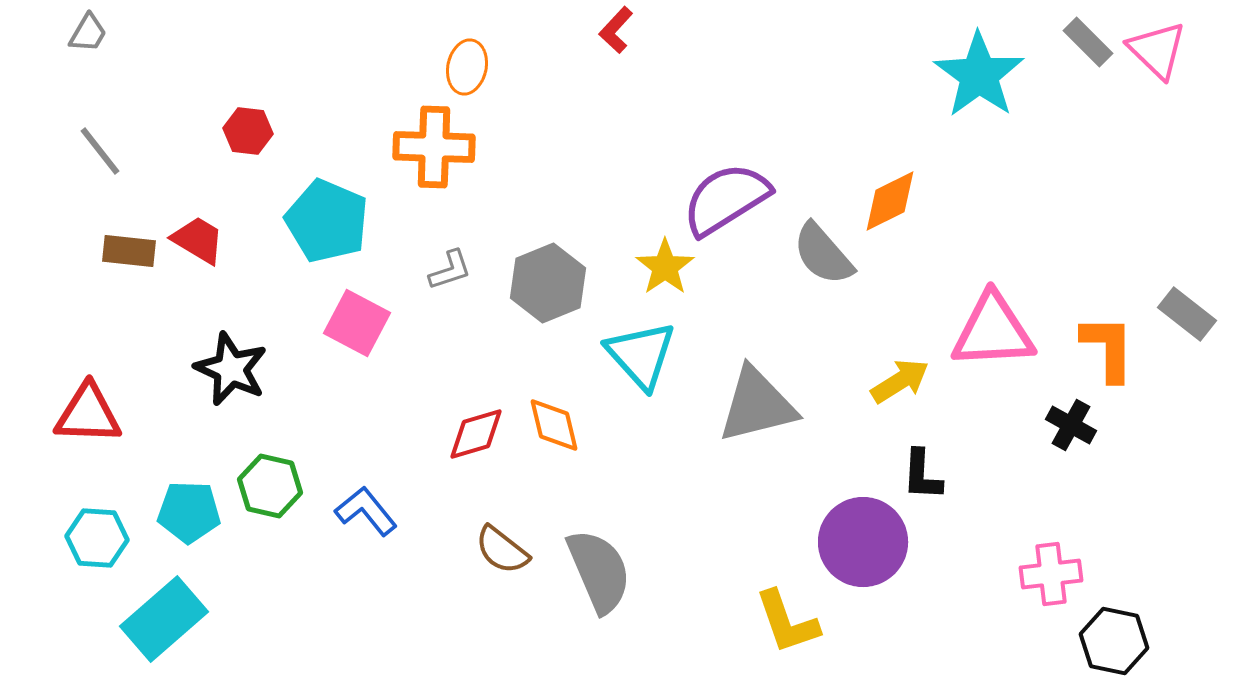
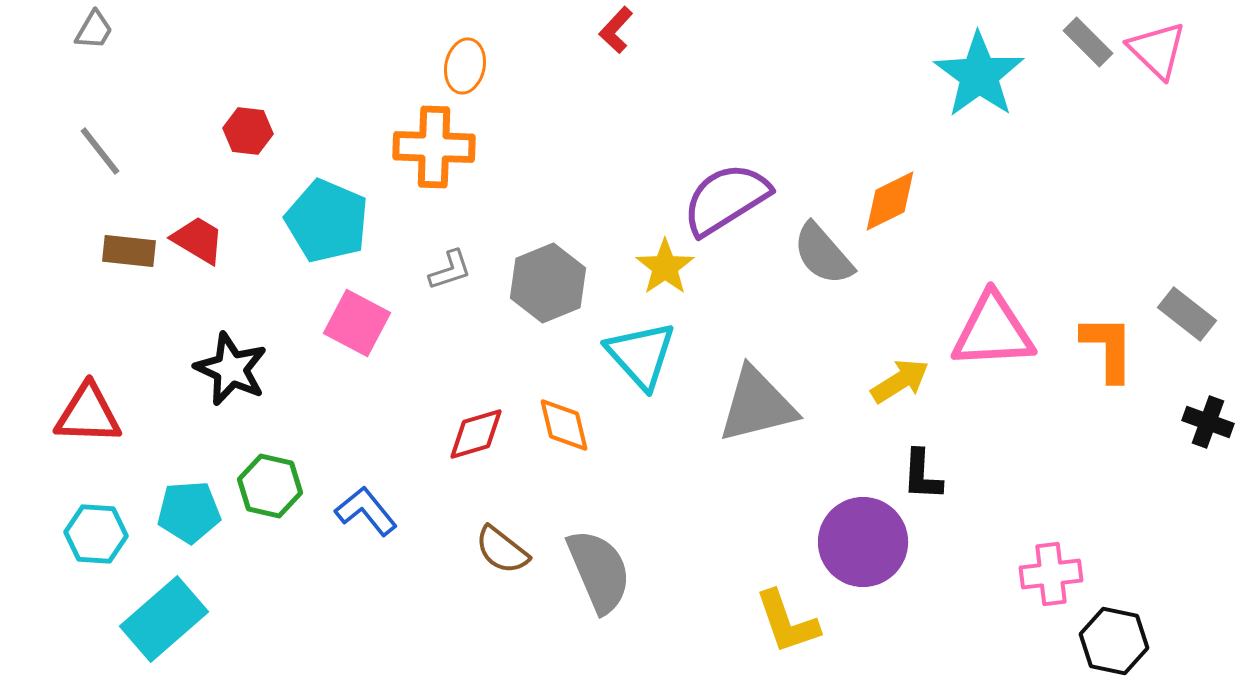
gray trapezoid at (88, 33): moved 6 px right, 3 px up
orange ellipse at (467, 67): moved 2 px left, 1 px up
orange diamond at (554, 425): moved 10 px right
black cross at (1071, 425): moved 137 px right, 3 px up; rotated 9 degrees counterclockwise
cyan pentagon at (189, 512): rotated 6 degrees counterclockwise
cyan hexagon at (97, 538): moved 1 px left, 4 px up
